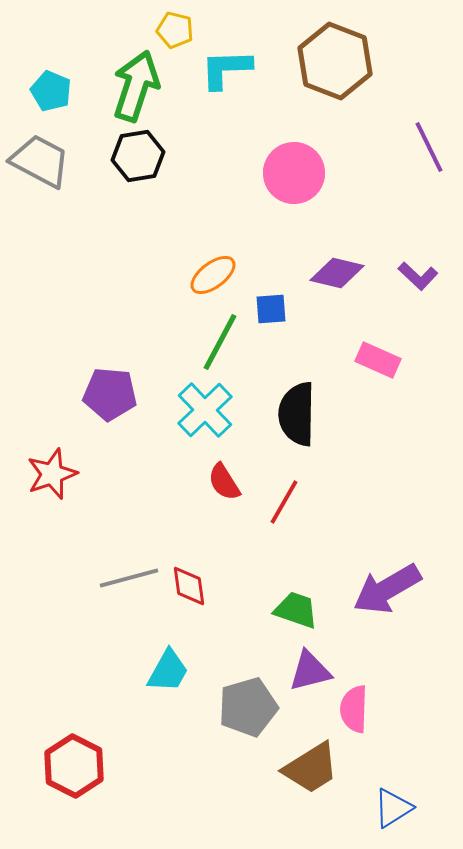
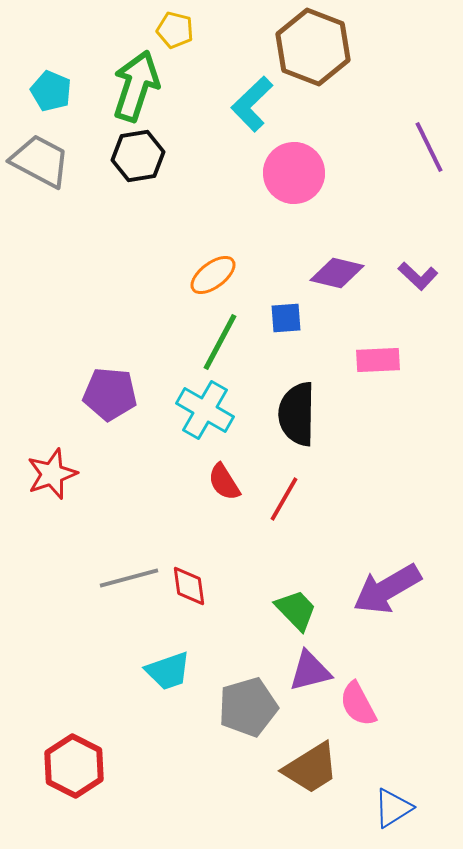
brown hexagon: moved 22 px left, 14 px up
cyan L-shape: moved 26 px right, 35 px down; rotated 42 degrees counterclockwise
blue square: moved 15 px right, 9 px down
pink rectangle: rotated 27 degrees counterclockwise
cyan cross: rotated 16 degrees counterclockwise
red line: moved 3 px up
green trapezoid: rotated 27 degrees clockwise
cyan trapezoid: rotated 42 degrees clockwise
pink semicircle: moved 4 px right, 5 px up; rotated 30 degrees counterclockwise
